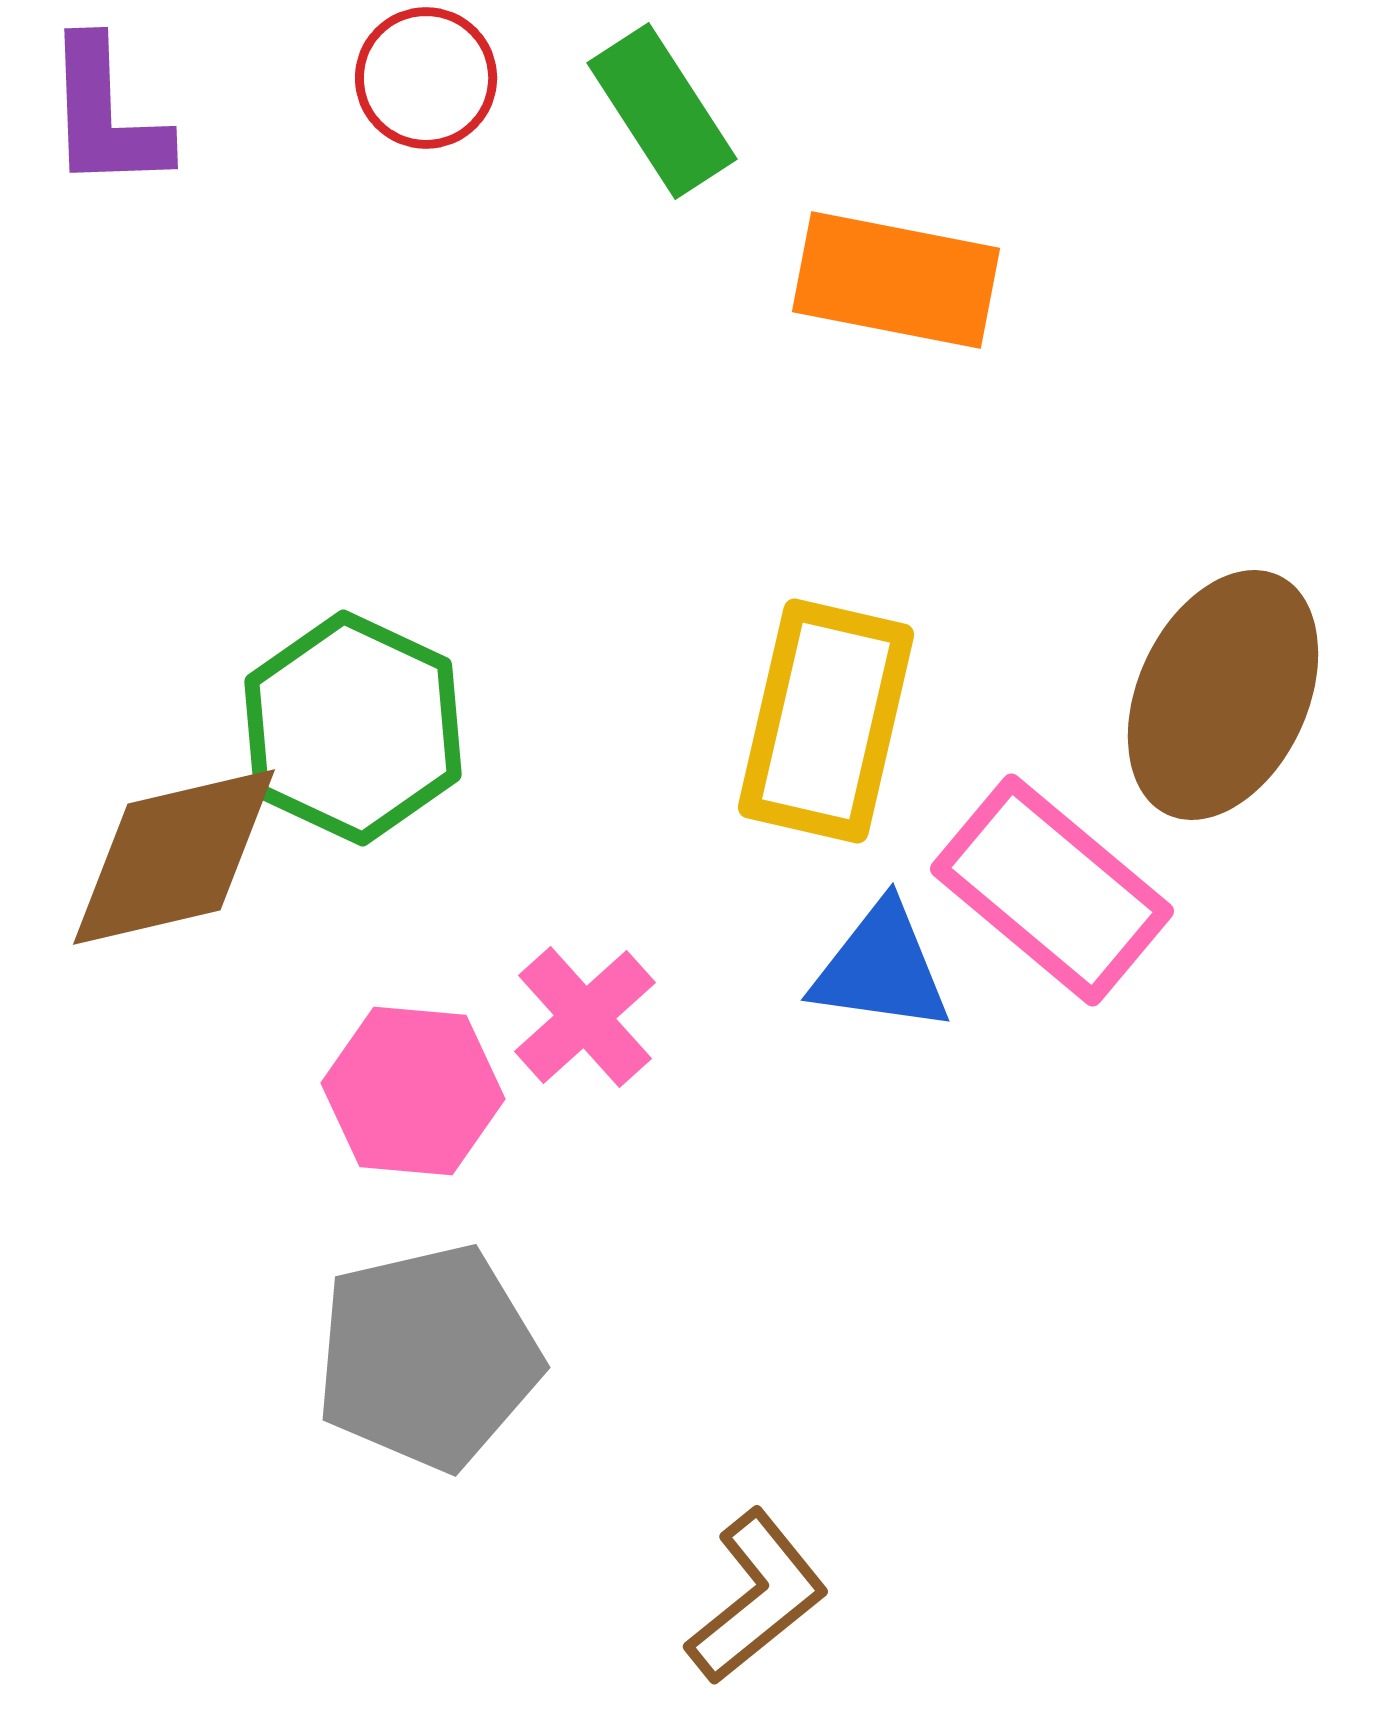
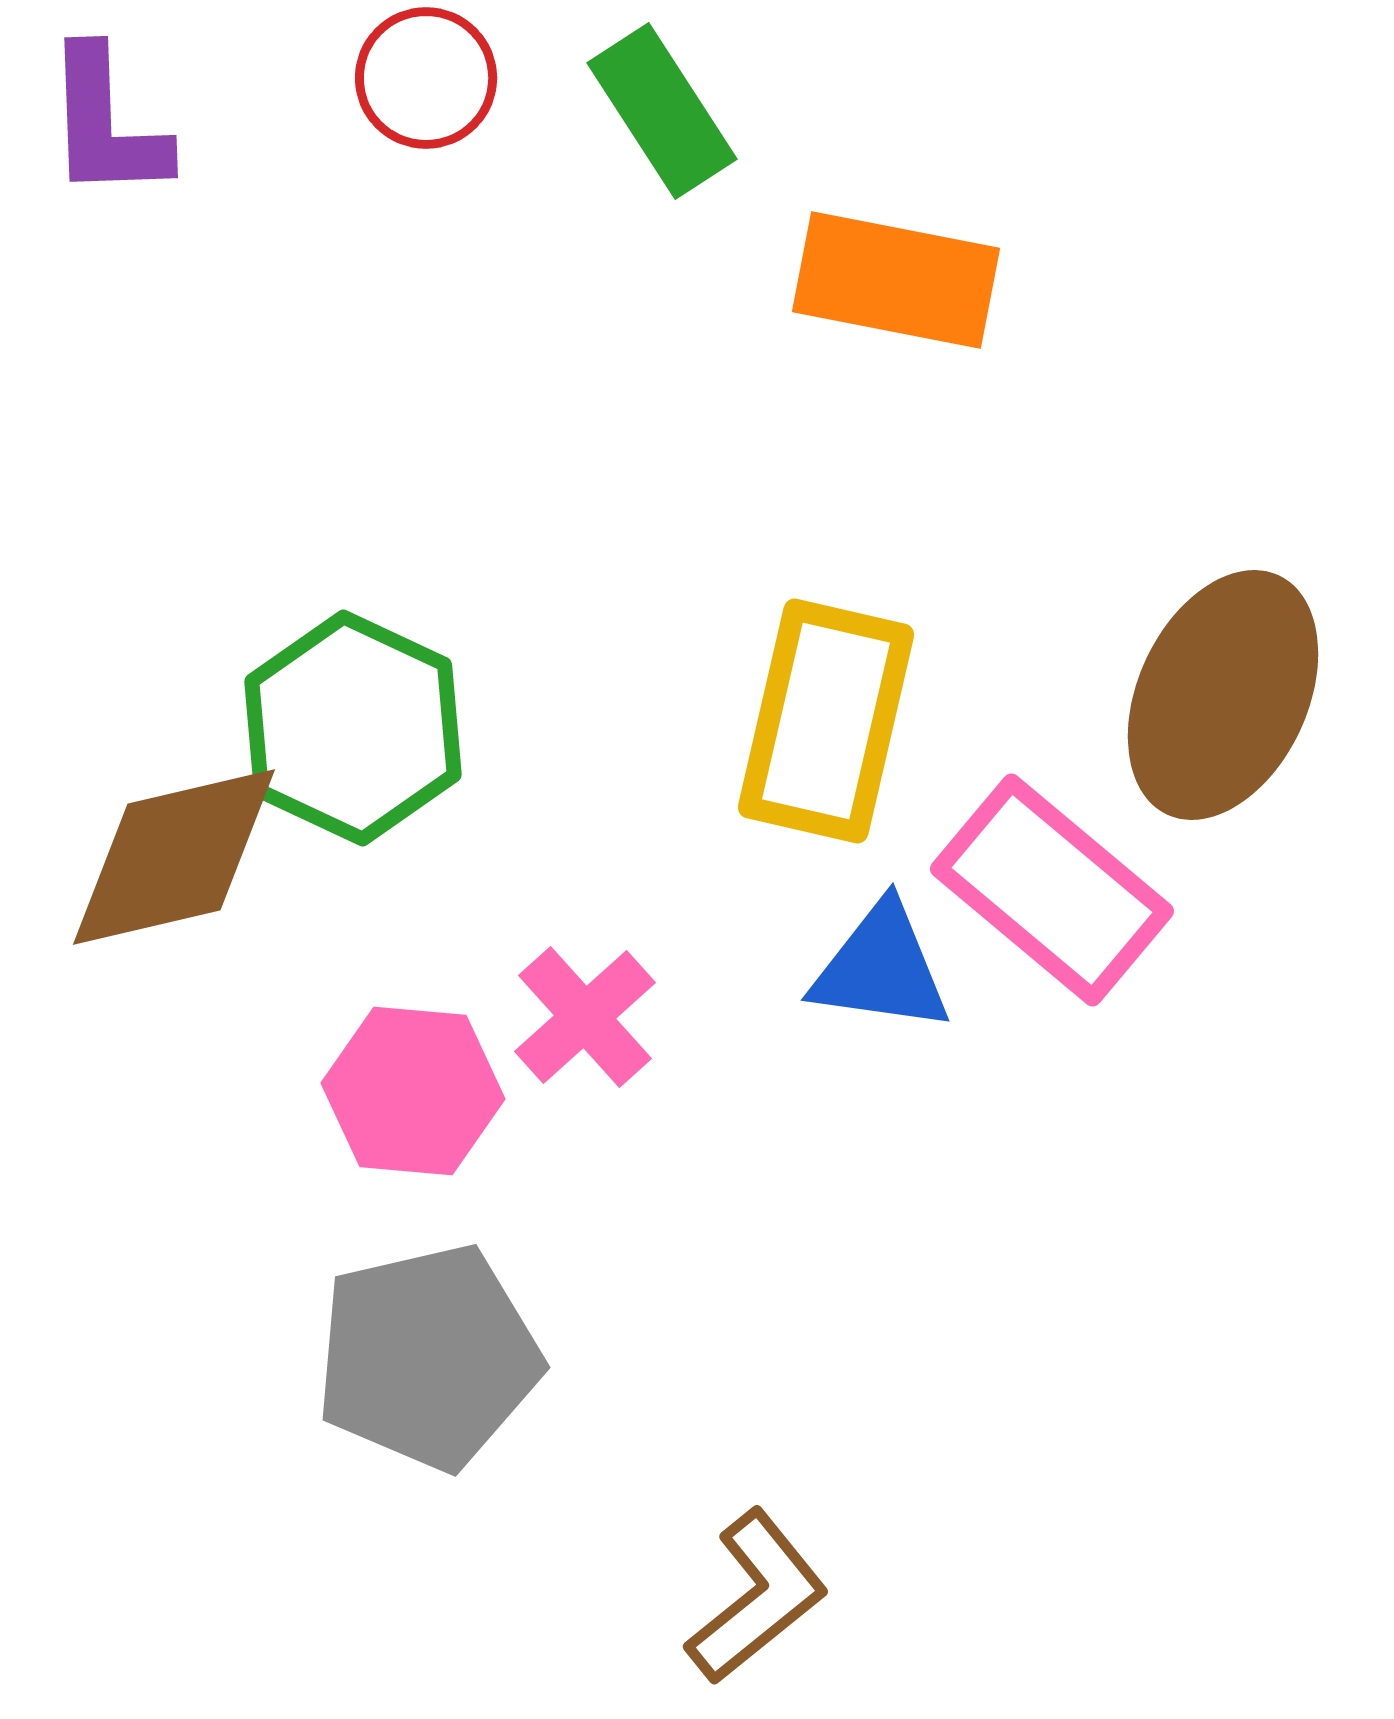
purple L-shape: moved 9 px down
